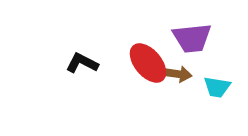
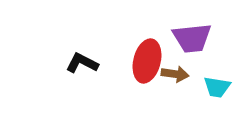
red ellipse: moved 1 px left, 2 px up; rotated 54 degrees clockwise
brown arrow: moved 3 px left
